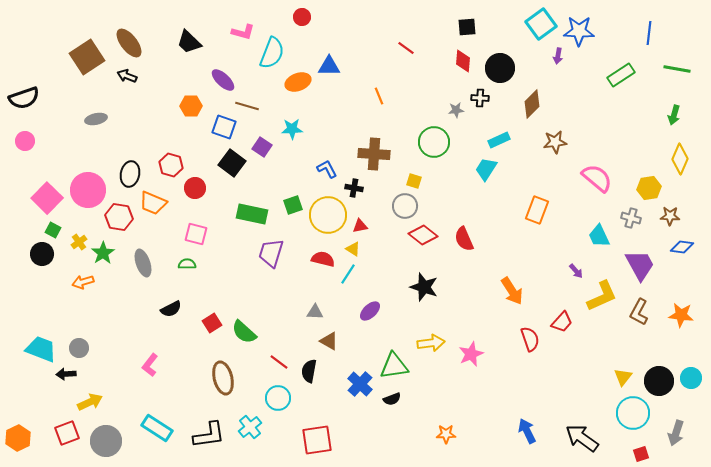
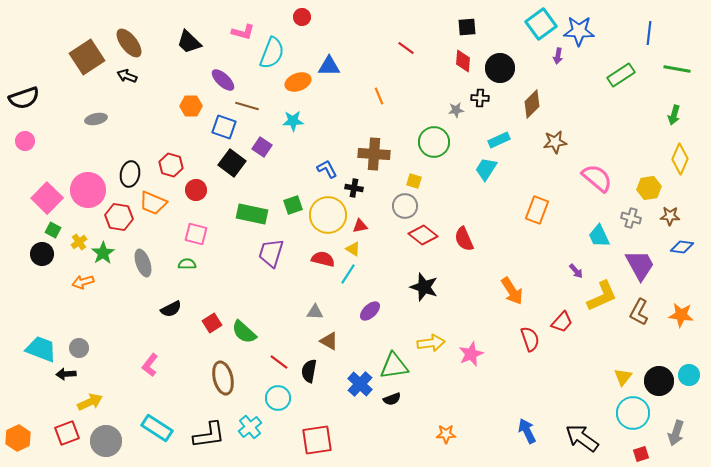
cyan star at (292, 129): moved 1 px right, 8 px up
red circle at (195, 188): moved 1 px right, 2 px down
cyan circle at (691, 378): moved 2 px left, 3 px up
